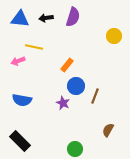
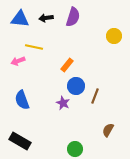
blue semicircle: rotated 60 degrees clockwise
black rectangle: rotated 15 degrees counterclockwise
